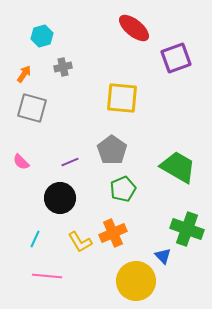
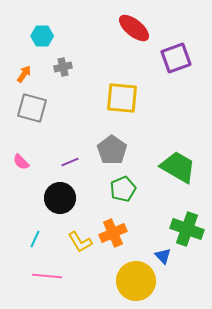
cyan hexagon: rotated 15 degrees clockwise
